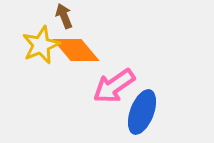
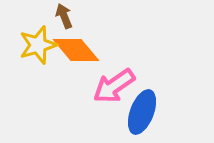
yellow star: moved 3 px left; rotated 6 degrees clockwise
